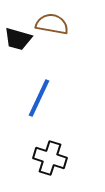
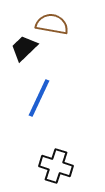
black trapezoid: moved 6 px right, 9 px down; rotated 120 degrees clockwise
black cross: moved 6 px right, 8 px down
